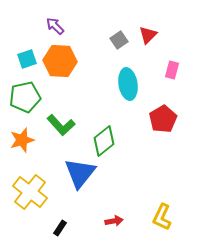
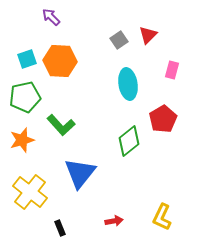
purple arrow: moved 4 px left, 9 px up
green diamond: moved 25 px right
black rectangle: rotated 56 degrees counterclockwise
